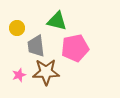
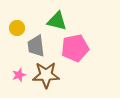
brown star: moved 3 px down
